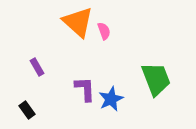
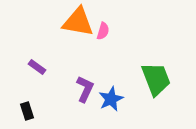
orange triangle: rotated 32 degrees counterclockwise
pink semicircle: moved 1 px left; rotated 36 degrees clockwise
purple rectangle: rotated 24 degrees counterclockwise
purple L-shape: rotated 28 degrees clockwise
black rectangle: moved 1 px down; rotated 18 degrees clockwise
